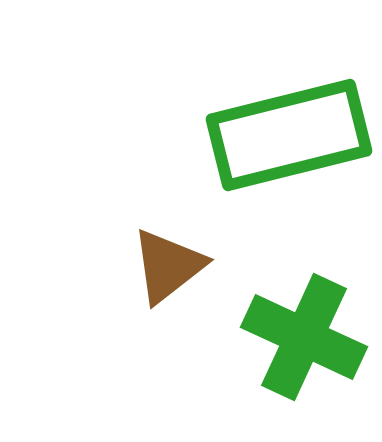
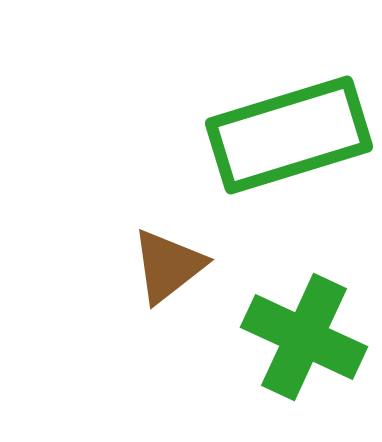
green rectangle: rotated 3 degrees counterclockwise
